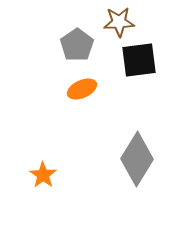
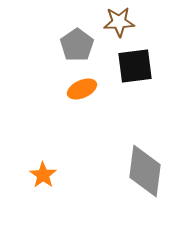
black square: moved 4 px left, 6 px down
gray diamond: moved 8 px right, 12 px down; rotated 24 degrees counterclockwise
